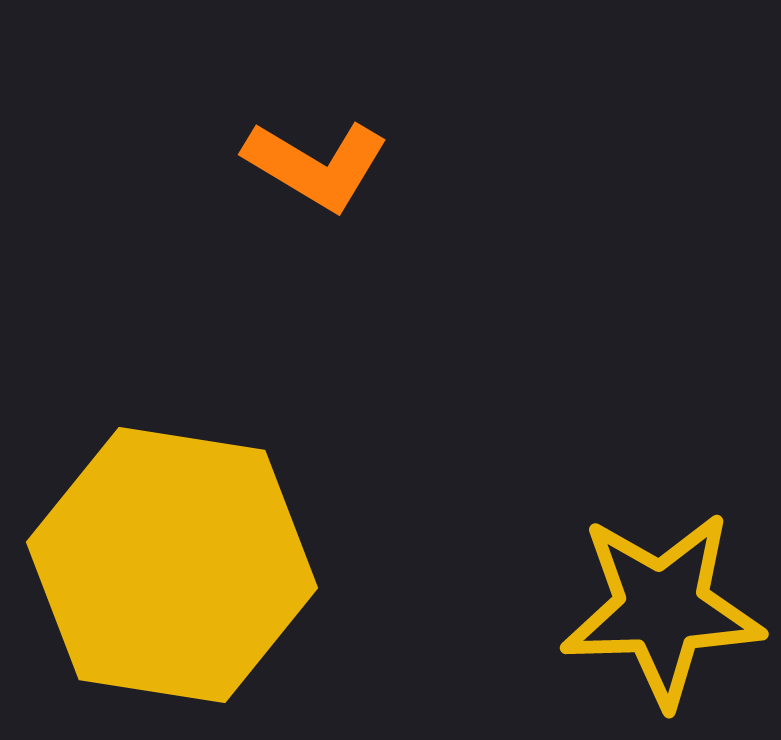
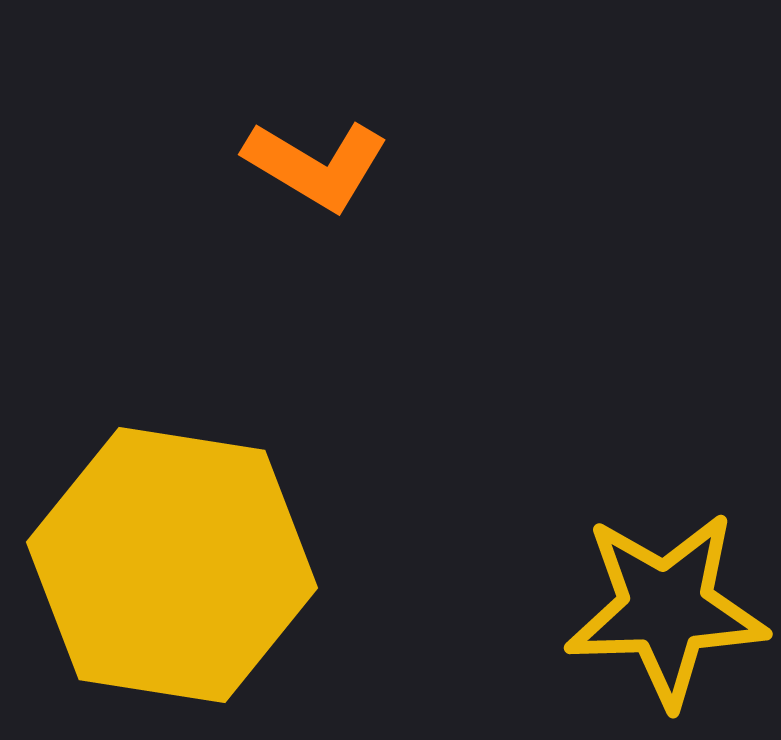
yellow star: moved 4 px right
